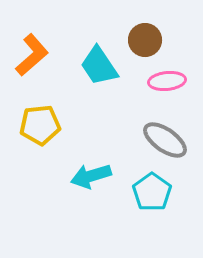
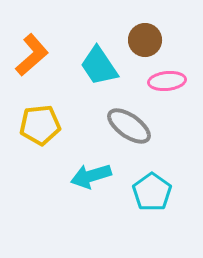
gray ellipse: moved 36 px left, 14 px up
